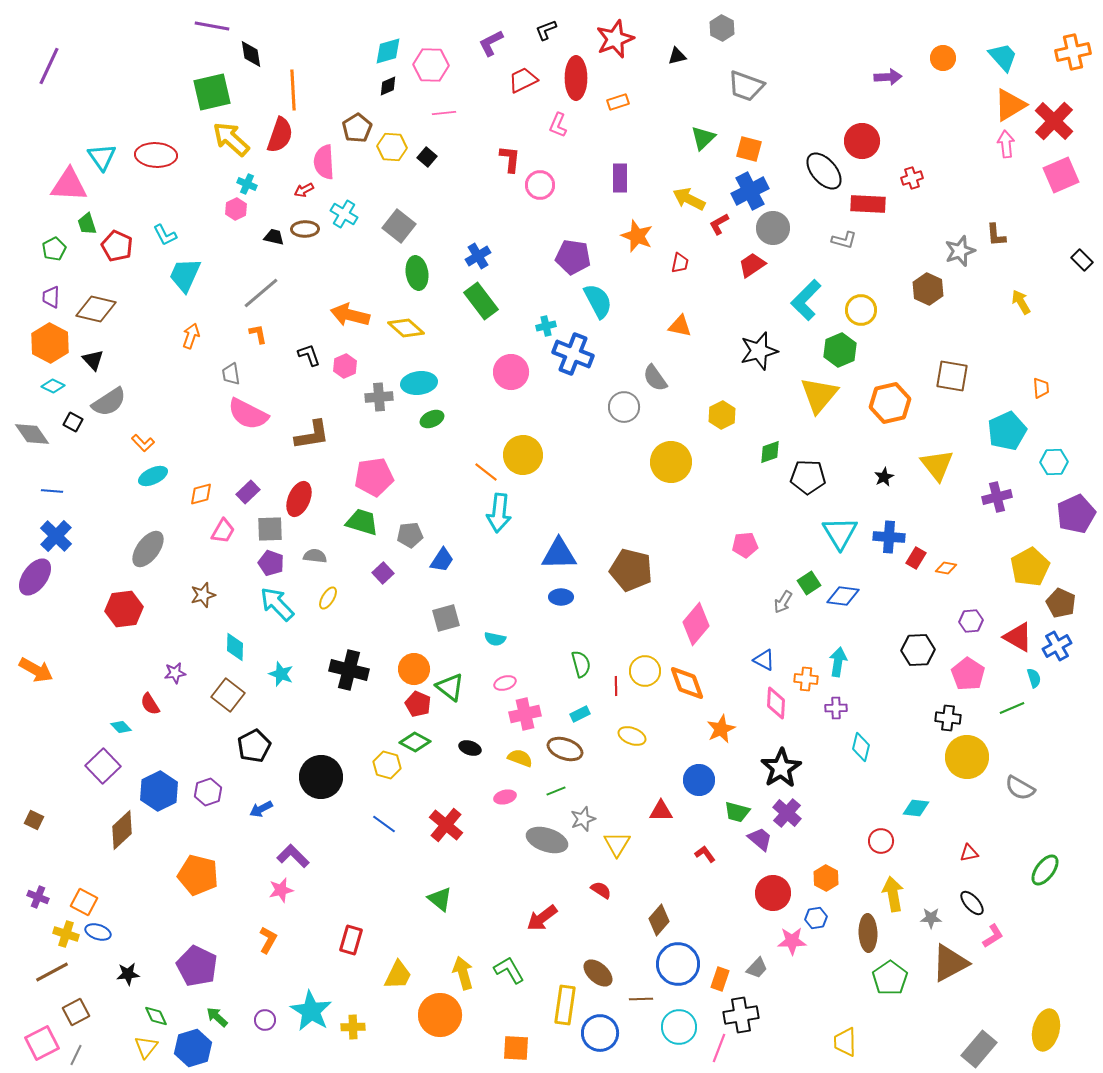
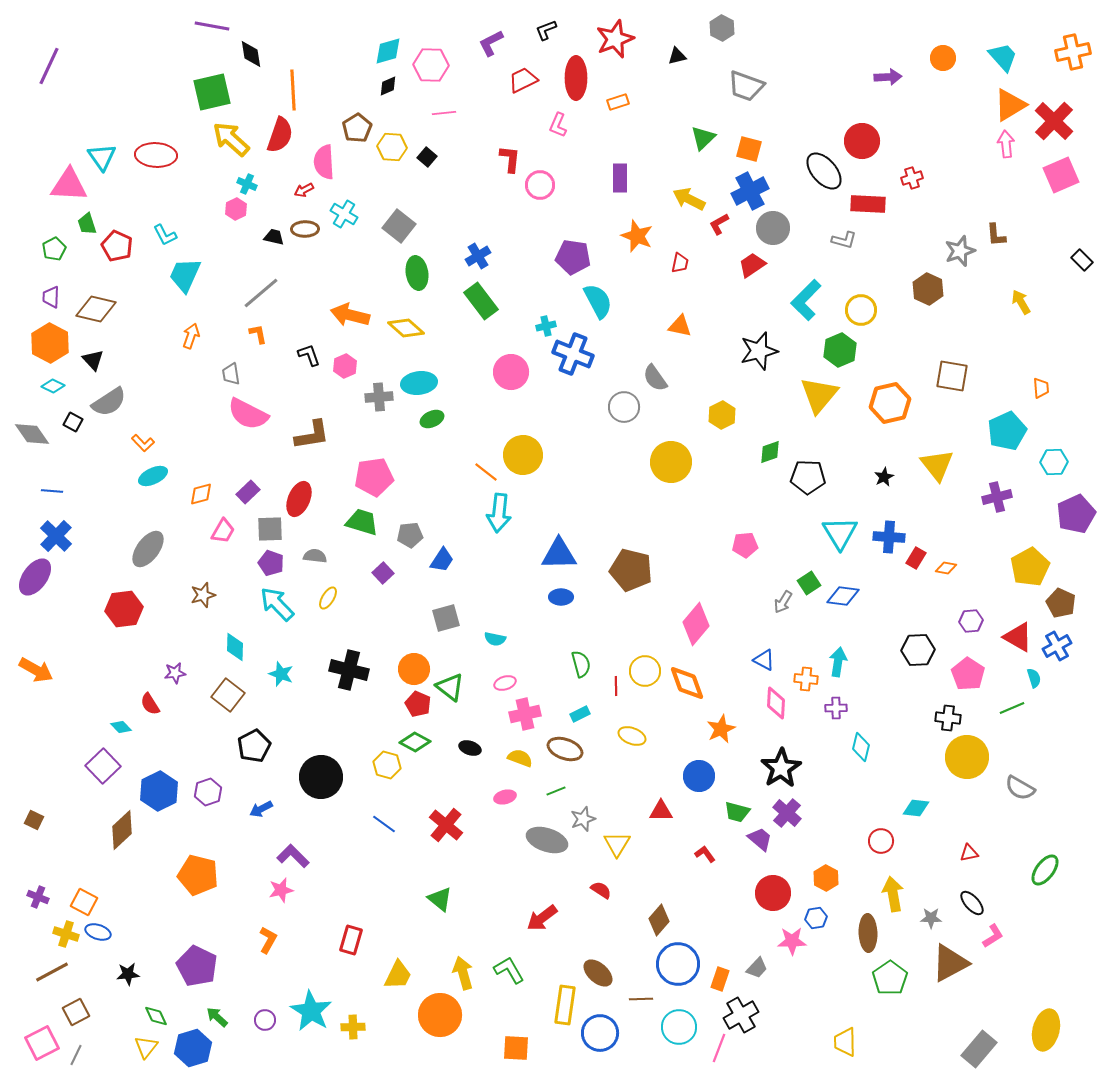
blue circle at (699, 780): moved 4 px up
black cross at (741, 1015): rotated 20 degrees counterclockwise
